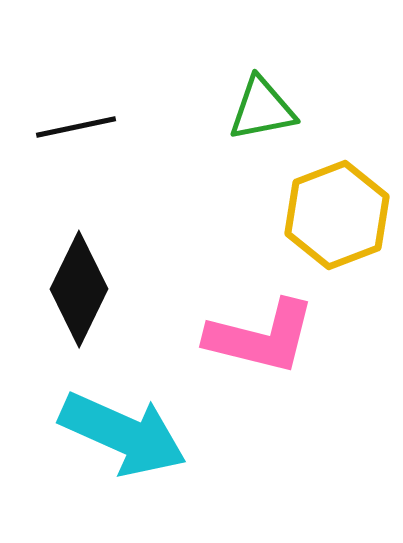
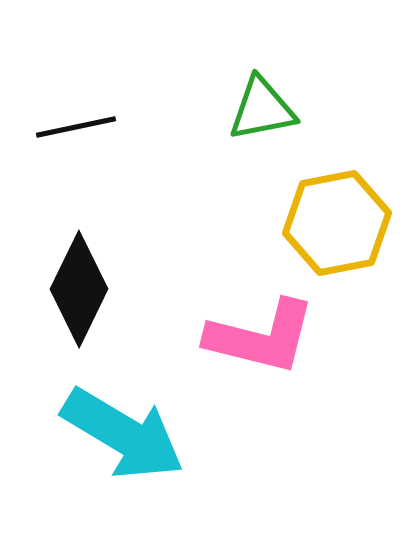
yellow hexagon: moved 8 px down; rotated 10 degrees clockwise
cyan arrow: rotated 7 degrees clockwise
